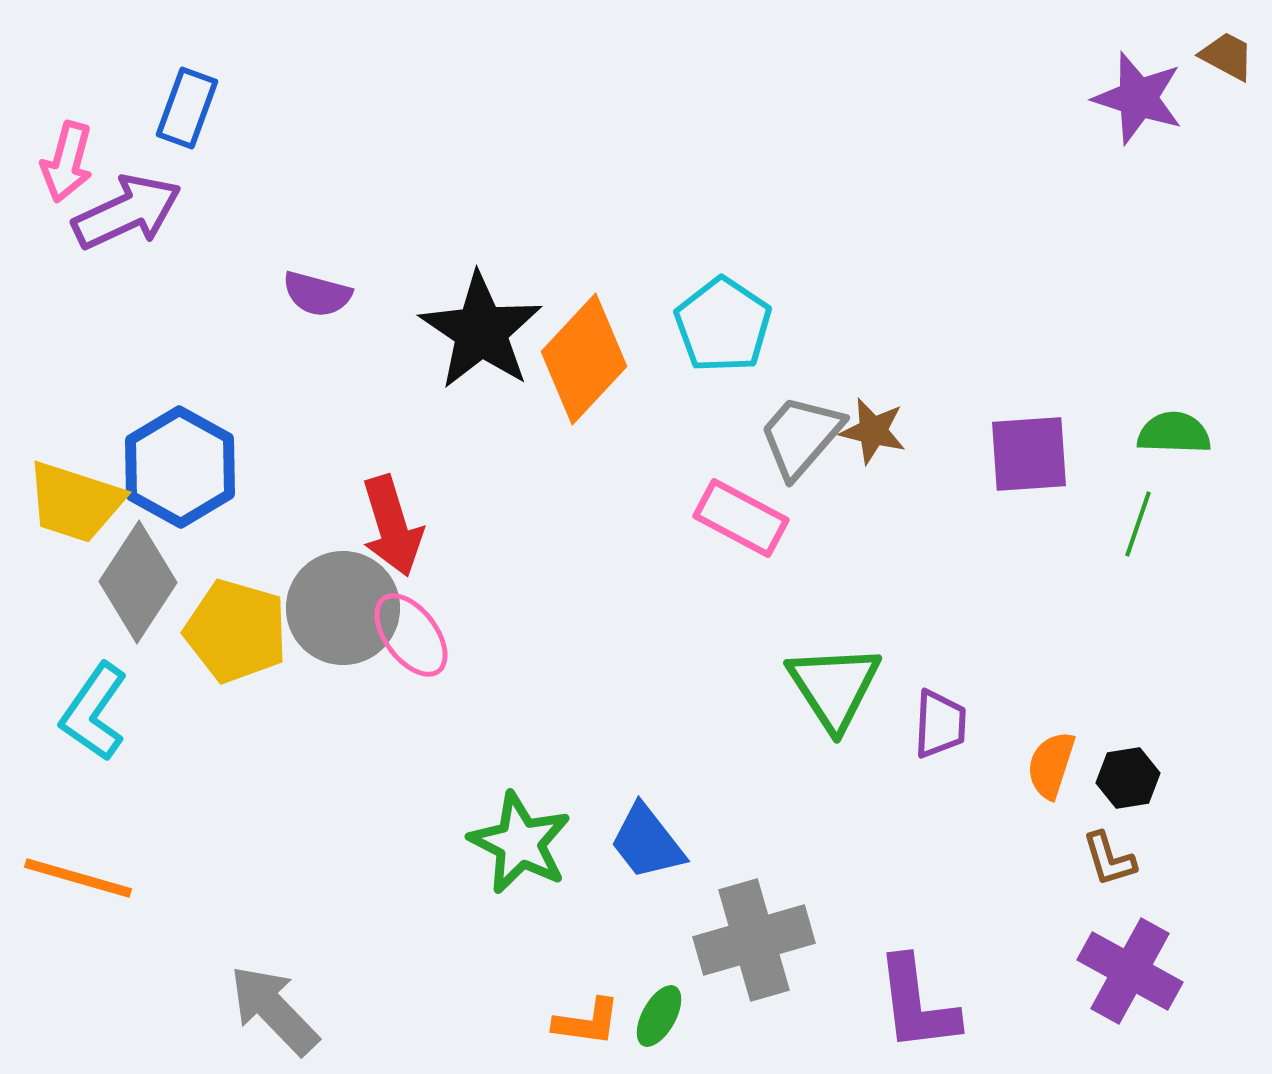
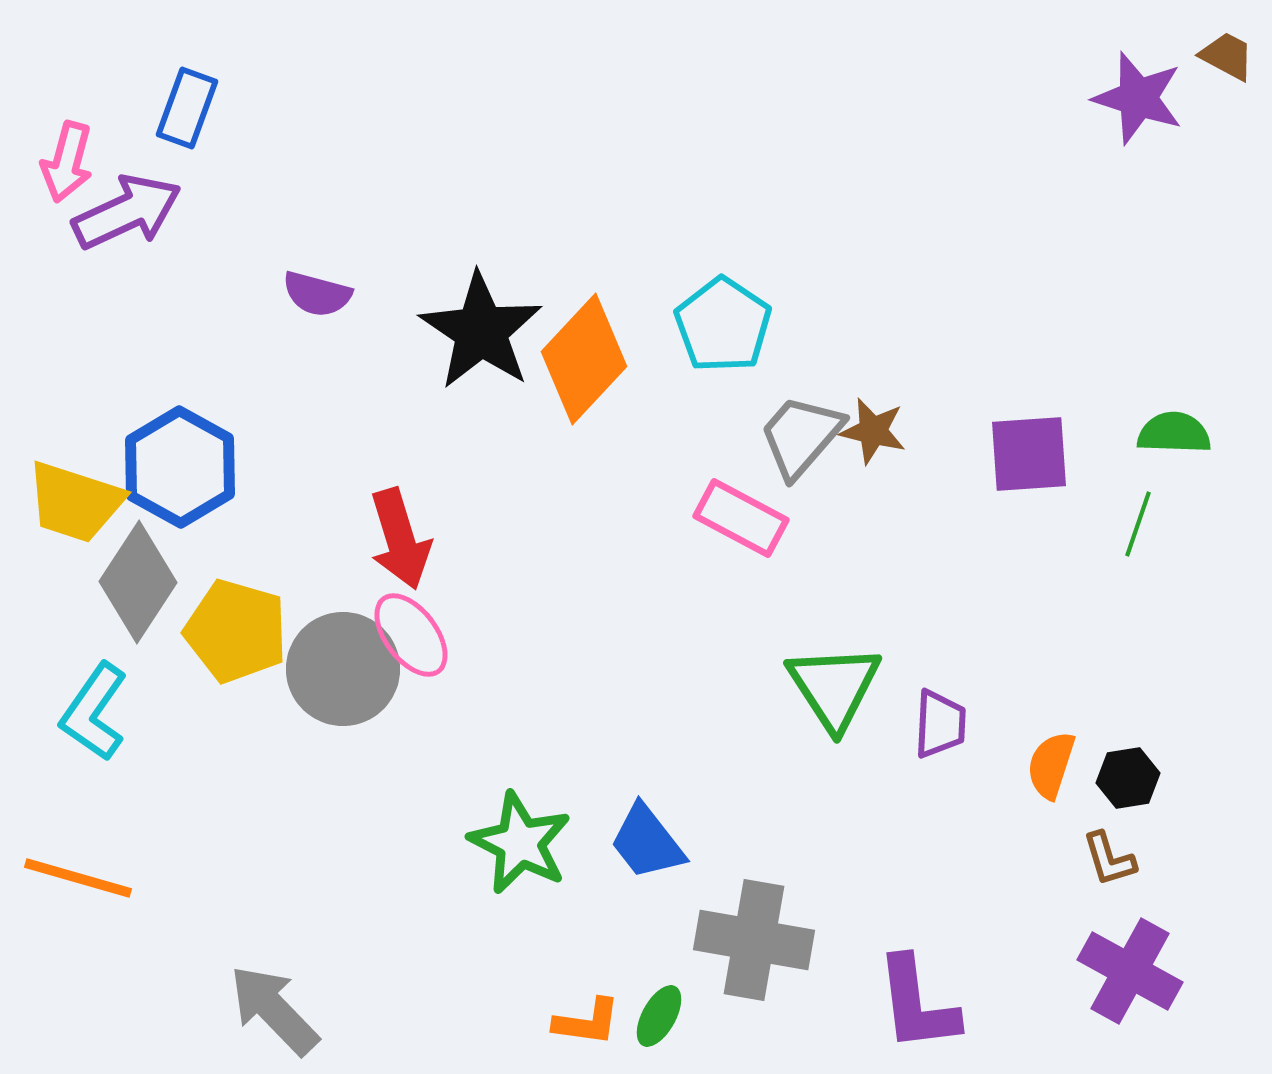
red arrow: moved 8 px right, 13 px down
gray circle: moved 61 px down
gray cross: rotated 26 degrees clockwise
